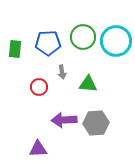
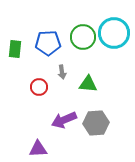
cyan circle: moved 2 px left, 8 px up
purple arrow: rotated 20 degrees counterclockwise
